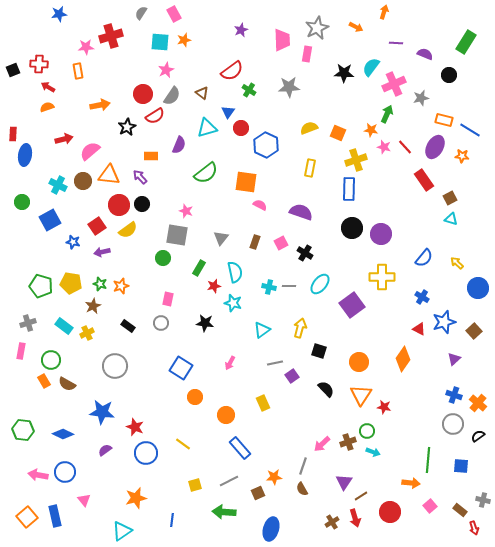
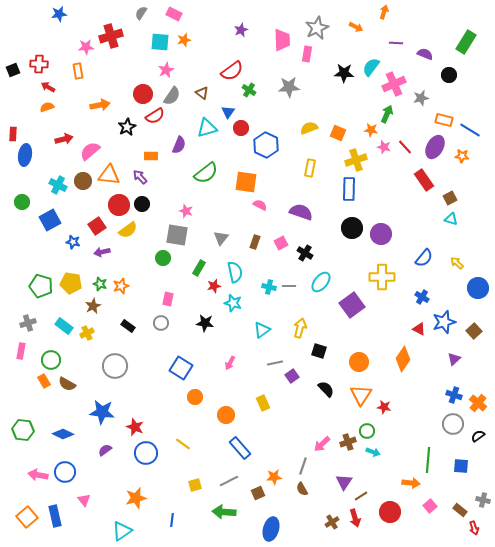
pink rectangle at (174, 14): rotated 35 degrees counterclockwise
cyan ellipse at (320, 284): moved 1 px right, 2 px up
